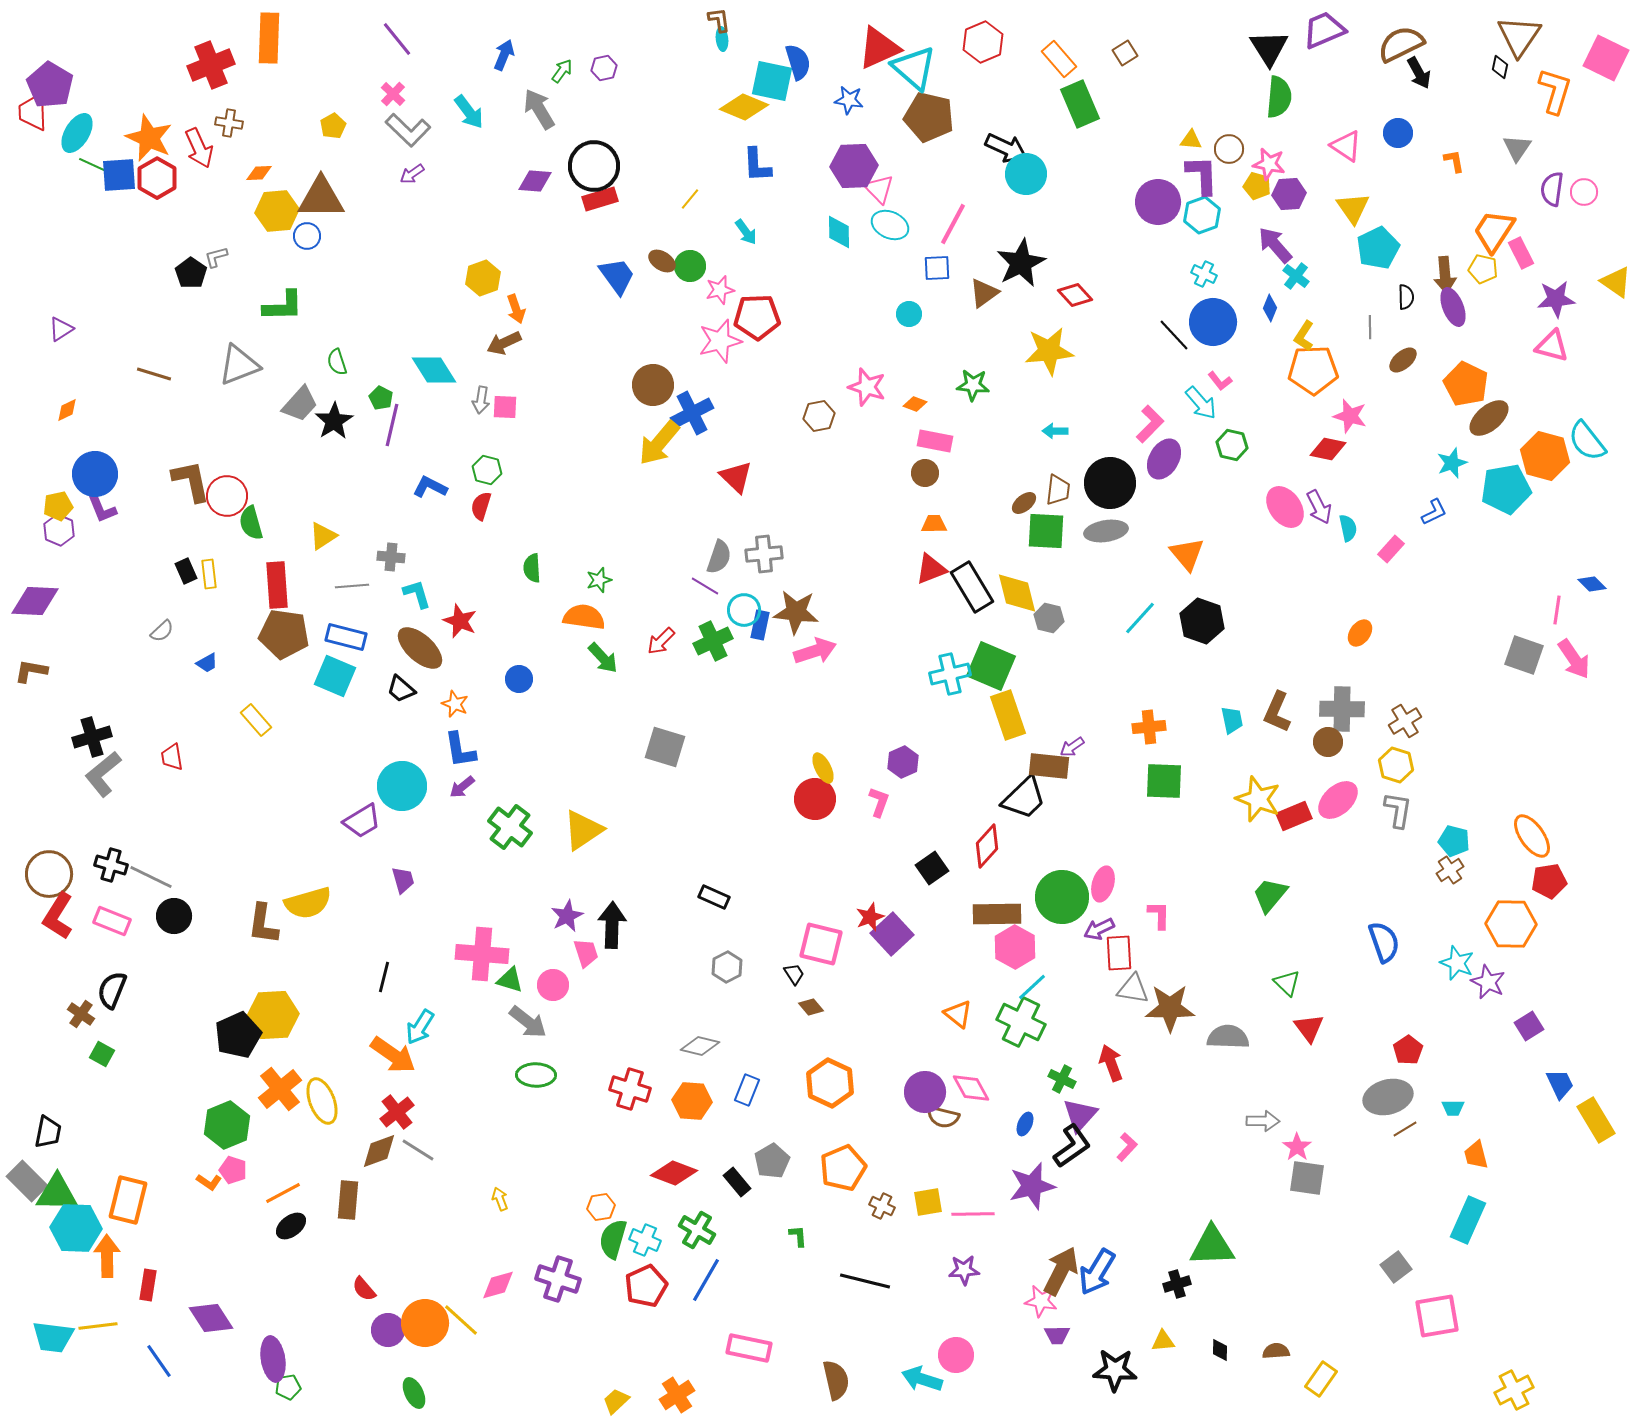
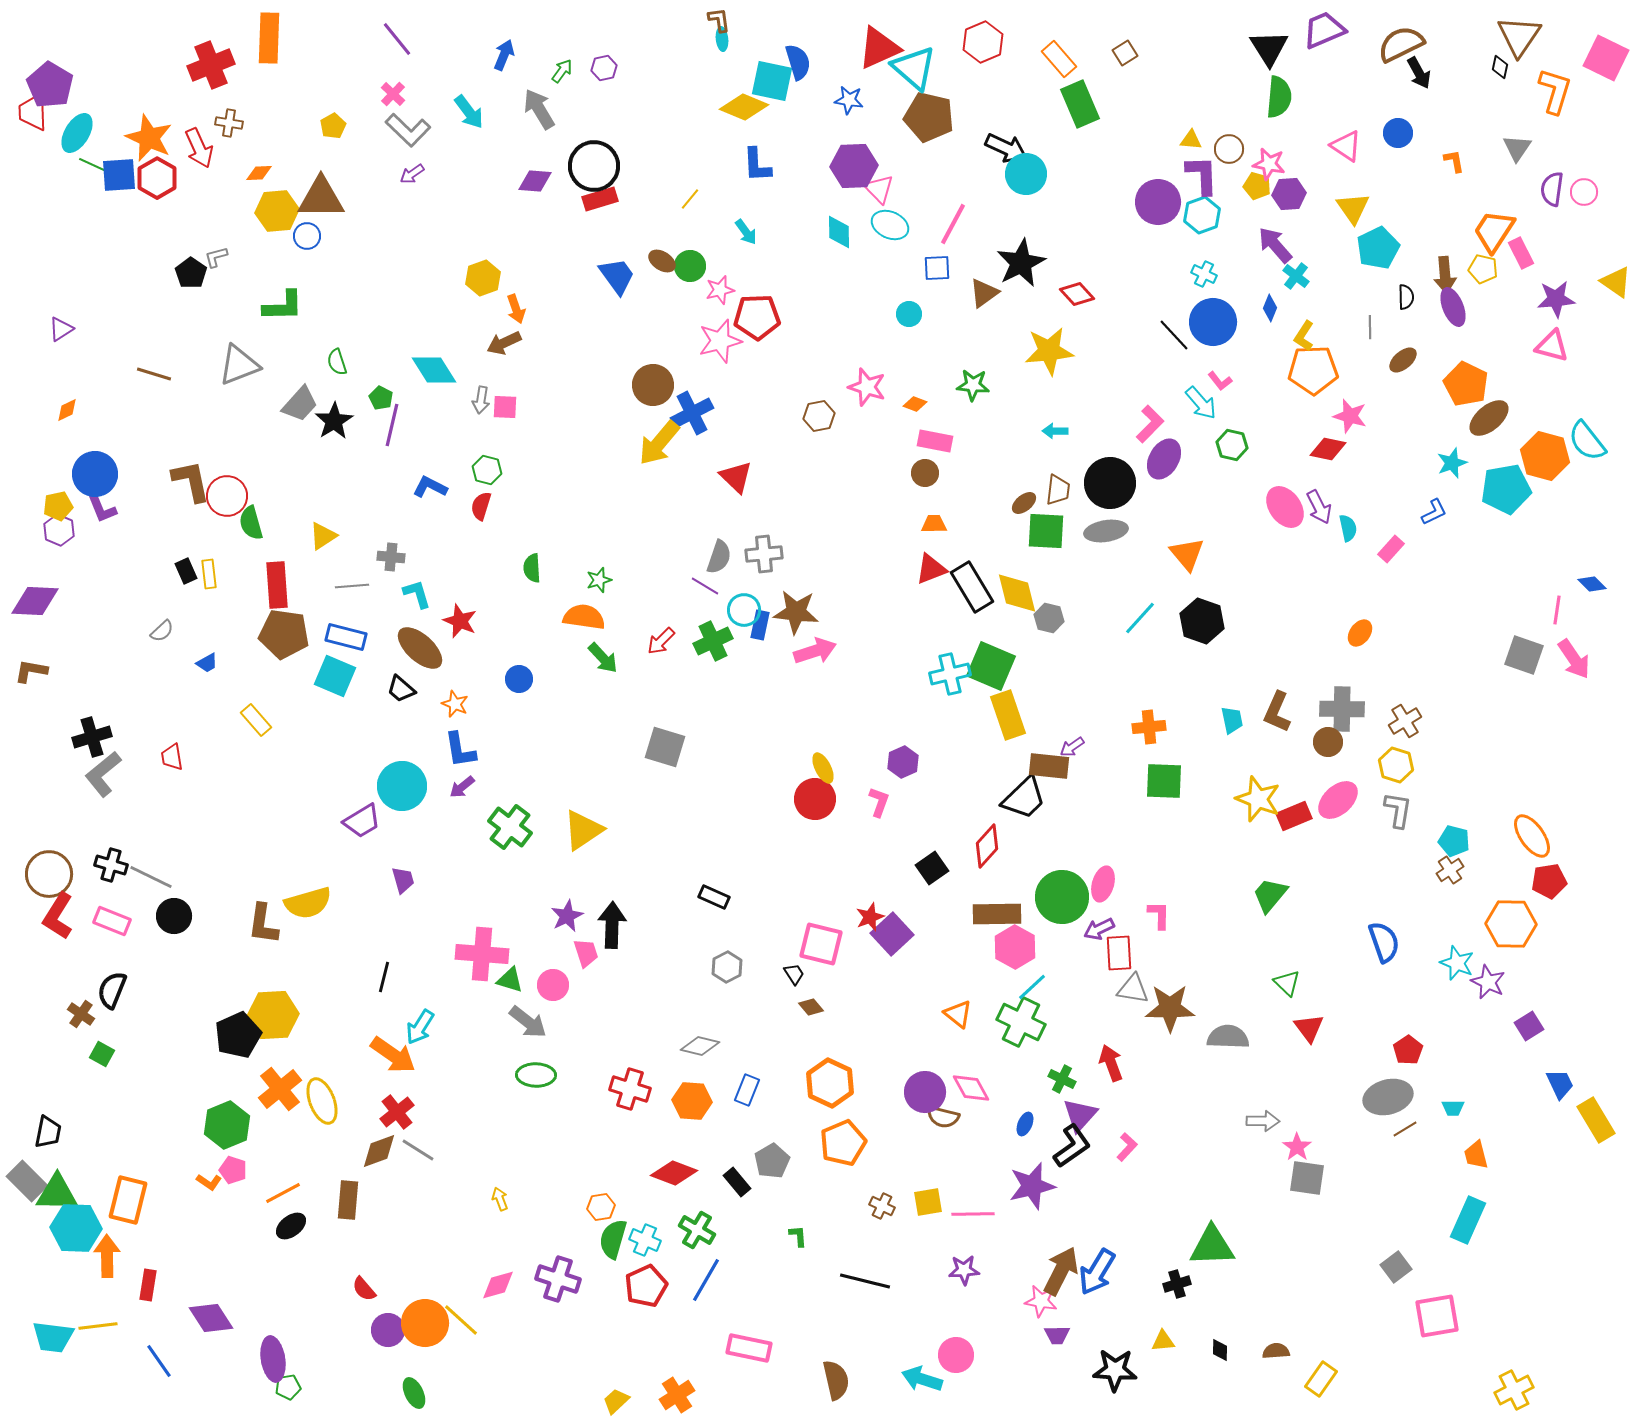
red diamond at (1075, 295): moved 2 px right, 1 px up
orange pentagon at (843, 1168): moved 25 px up
